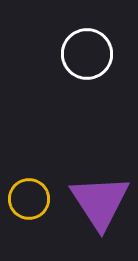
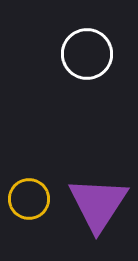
purple triangle: moved 2 px left, 2 px down; rotated 6 degrees clockwise
